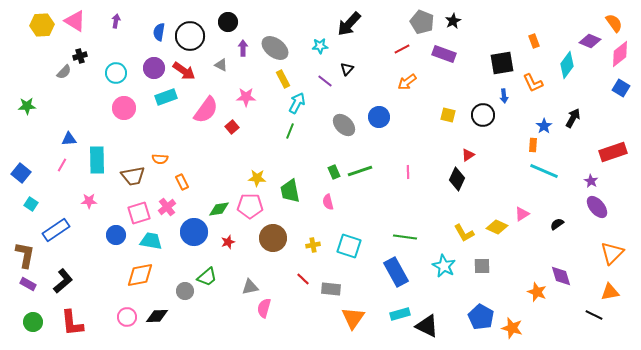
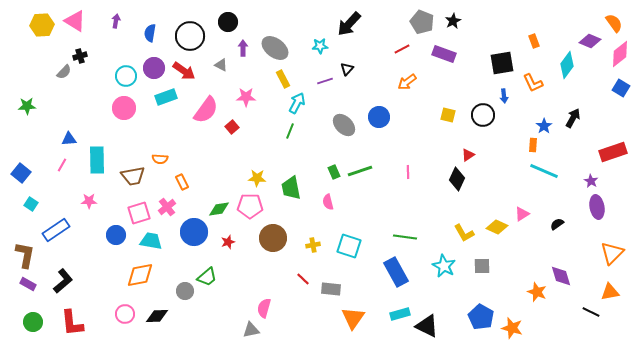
blue semicircle at (159, 32): moved 9 px left, 1 px down
cyan circle at (116, 73): moved 10 px right, 3 px down
purple line at (325, 81): rotated 56 degrees counterclockwise
green trapezoid at (290, 191): moved 1 px right, 3 px up
purple ellipse at (597, 207): rotated 30 degrees clockwise
gray triangle at (250, 287): moved 1 px right, 43 px down
black line at (594, 315): moved 3 px left, 3 px up
pink circle at (127, 317): moved 2 px left, 3 px up
